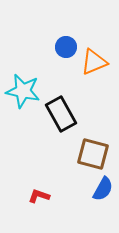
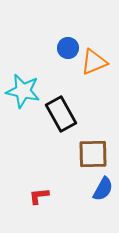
blue circle: moved 2 px right, 1 px down
brown square: rotated 16 degrees counterclockwise
red L-shape: rotated 25 degrees counterclockwise
